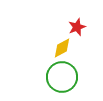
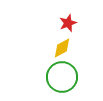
red star: moved 9 px left, 4 px up
